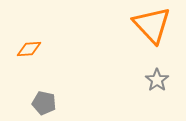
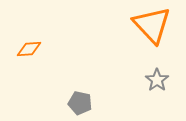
gray pentagon: moved 36 px right
